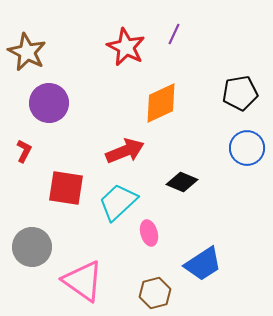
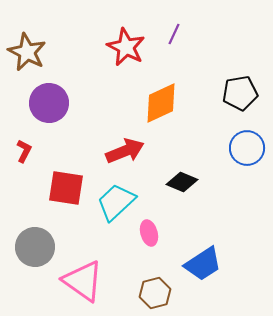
cyan trapezoid: moved 2 px left
gray circle: moved 3 px right
